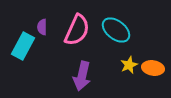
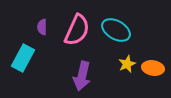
cyan ellipse: rotated 8 degrees counterclockwise
cyan rectangle: moved 12 px down
yellow star: moved 2 px left, 1 px up
